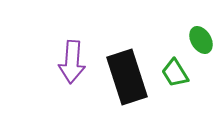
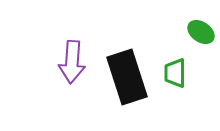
green ellipse: moved 8 px up; rotated 24 degrees counterclockwise
green trapezoid: rotated 32 degrees clockwise
